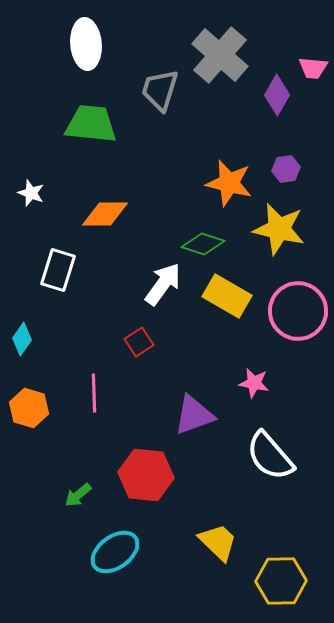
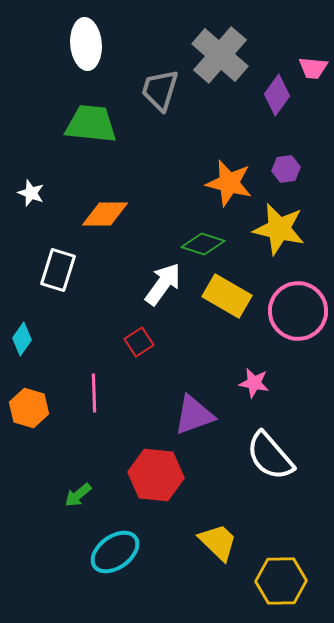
purple diamond: rotated 6 degrees clockwise
red hexagon: moved 10 px right
